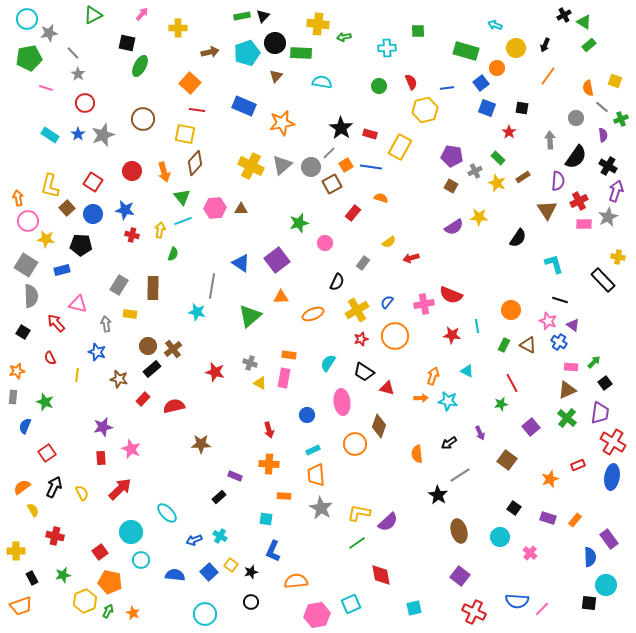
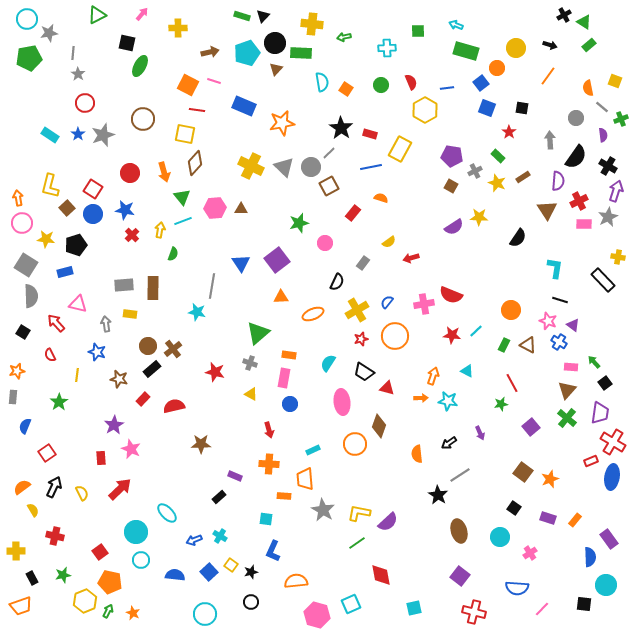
green triangle at (93, 15): moved 4 px right
green rectangle at (242, 16): rotated 28 degrees clockwise
yellow cross at (318, 24): moved 6 px left
cyan arrow at (495, 25): moved 39 px left
black arrow at (545, 45): moved 5 px right; rotated 96 degrees counterclockwise
gray line at (73, 53): rotated 48 degrees clockwise
brown triangle at (276, 76): moved 7 px up
cyan semicircle at (322, 82): rotated 72 degrees clockwise
orange square at (190, 83): moved 2 px left, 2 px down; rotated 15 degrees counterclockwise
green circle at (379, 86): moved 2 px right, 1 px up
pink line at (46, 88): moved 168 px right, 7 px up
yellow hexagon at (425, 110): rotated 15 degrees counterclockwise
yellow rectangle at (400, 147): moved 2 px down
green rectangle at (498, 158): moved 2 px up
gray triangle at (282, 165): moved 2 px right, 2 px down; rotated 35 degrees counterclockwise
orange square at (346, 165): moved 76 px up; rotated 24 degrees counterclockwise
blue line at (371, 167): rotated 20 degrees counterclockwise
red circle at (132, 171): moved 2 px left, 2 px down
red square at (93, 182): moved 7 px down
brown square at (332, 184): moved 3 px left, 2 px down
pink circle at (28, 221): moved 6 px left, 2 px down
red cross at (132, 235): rotated 32 degrees clockwise
black pentagon at (81, 245): moved 5 px left; rotated 20 degrees counterclockwise
blue triangle at (241, 263): rotated 24 degrees clockwise
cyan L-shape at (554, 264): moved 1 px right, 4 px down; rotated 25 degrees clockwise
blue rectangle at (62, 270): moved 3 px right, 2 px down
gray rectangle at (119, 285): moved 5 px right; rotated 54 degrees clockwise
green triangle at (250, 316): moved 8 px right, 17 px down
cyan line at (477, 326): moved 1 px left, 5 px down; rotated 56 degrees clockwise
red semicircle at (50, 358): moved 3 px up
green arrow at (594, 362): rotated 88 degrees counterclockwise
yellow triangle at (260, 383): moved 9 px left, 11 px down
brown triangle at (567, 390): rotated 24 degrees counterclockwise
green star at (45, 402): moved 14 px right; rotated 18 degrees clockwise
blue circle at (307, 415): moved 17 px left, 11 px up
purple star at (103, 427): moved 11 px right, 2 px up; rotated 18 degrees counterclockwise
brown square at (507, 460): moved 16 px right, 12 px down
red rectangle at (578, 465): moved 13 px right, 4 px up
orange trapezoid at (316, 475): moved 11 px left, 4 px down
gray star at (321, 508): moved 2 px right, 2 px down
cyan circle at (131, 532): moved 5 px right
pink cross at (530, 553): rotated 16 degrees clockwise
blue semicircle at (517, 601): moved 13 px up
black square at (589, 603): moved 5 px left, 1 px down
red cross at (474, 612): rotated 10 degrees counterclockwise
pink hexagon at (317, 615): rotated 25 degrees clockwise
